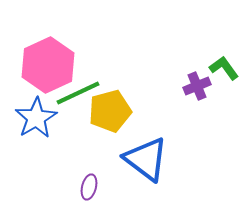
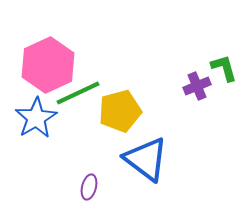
green L-shape: rotated 20 degrees clockwise
yellow pentagon: moved 10 px right
